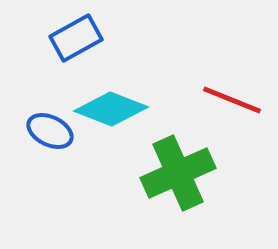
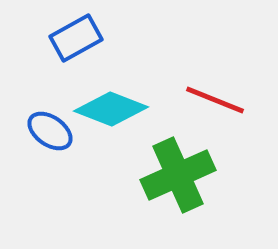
red line: moved 17 px left
blue ellipse: rotated 9 degrees clockwise
green cross: moved 2 px down
